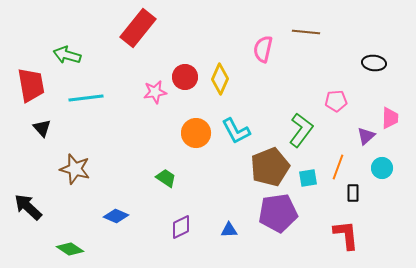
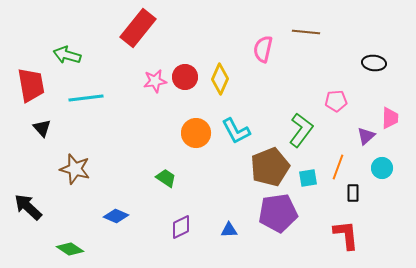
pink star: moved 11 px up
